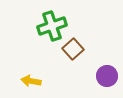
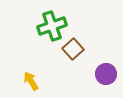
purple circle: moved 1 px left, 2 px up
yellow arrow: rotated 48 degrees clockwise
